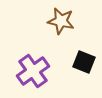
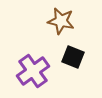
black square: moved 11 px left, 5 px up
